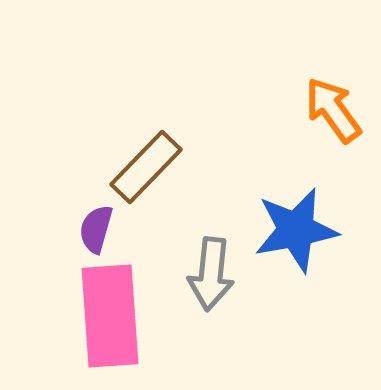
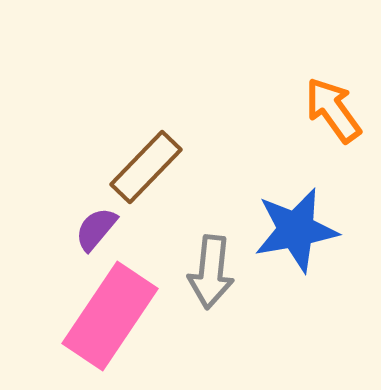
purple semicircle: rotated 24 degrees clockwise
gray arrow: moved 2 px up
pink rectangle: rotated 38 degrees clockwise
